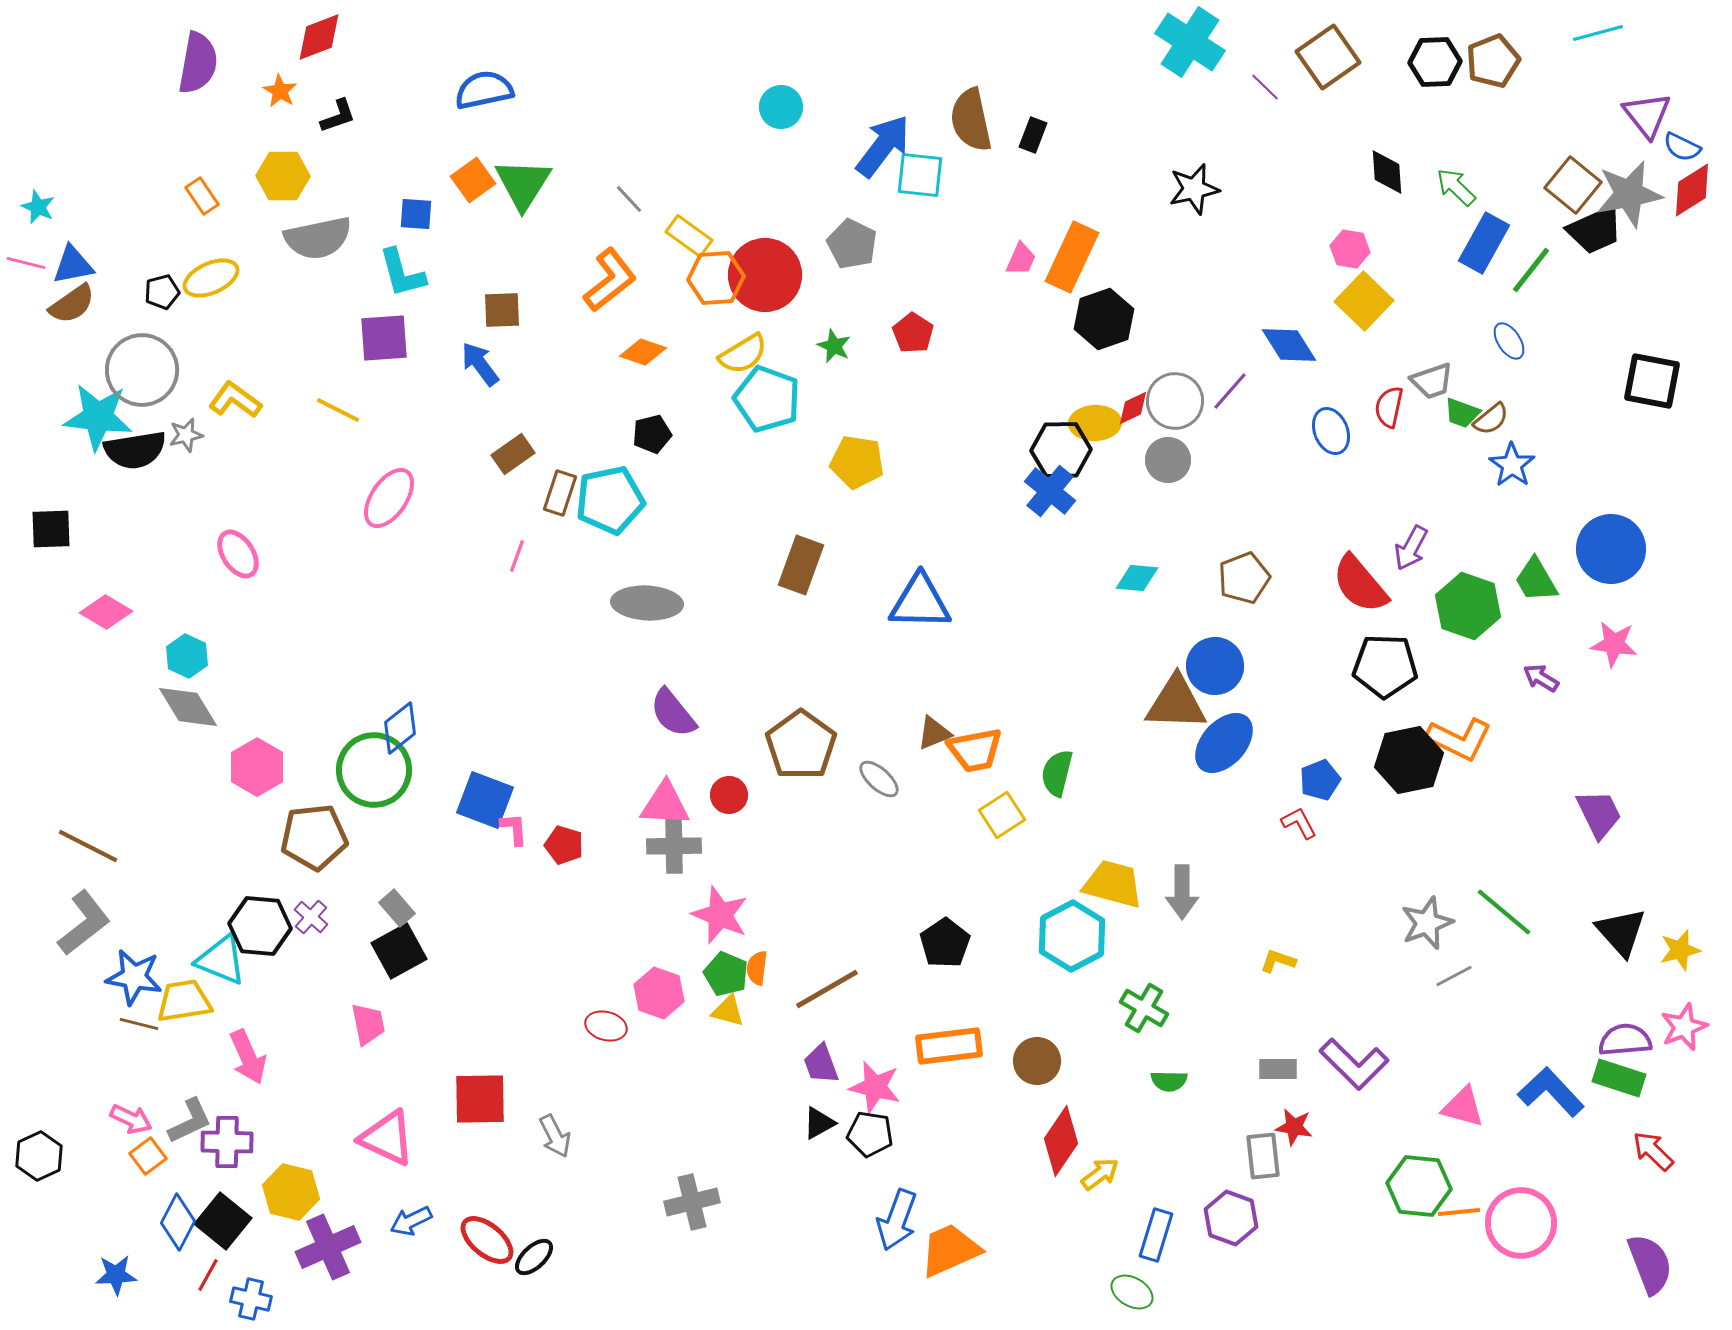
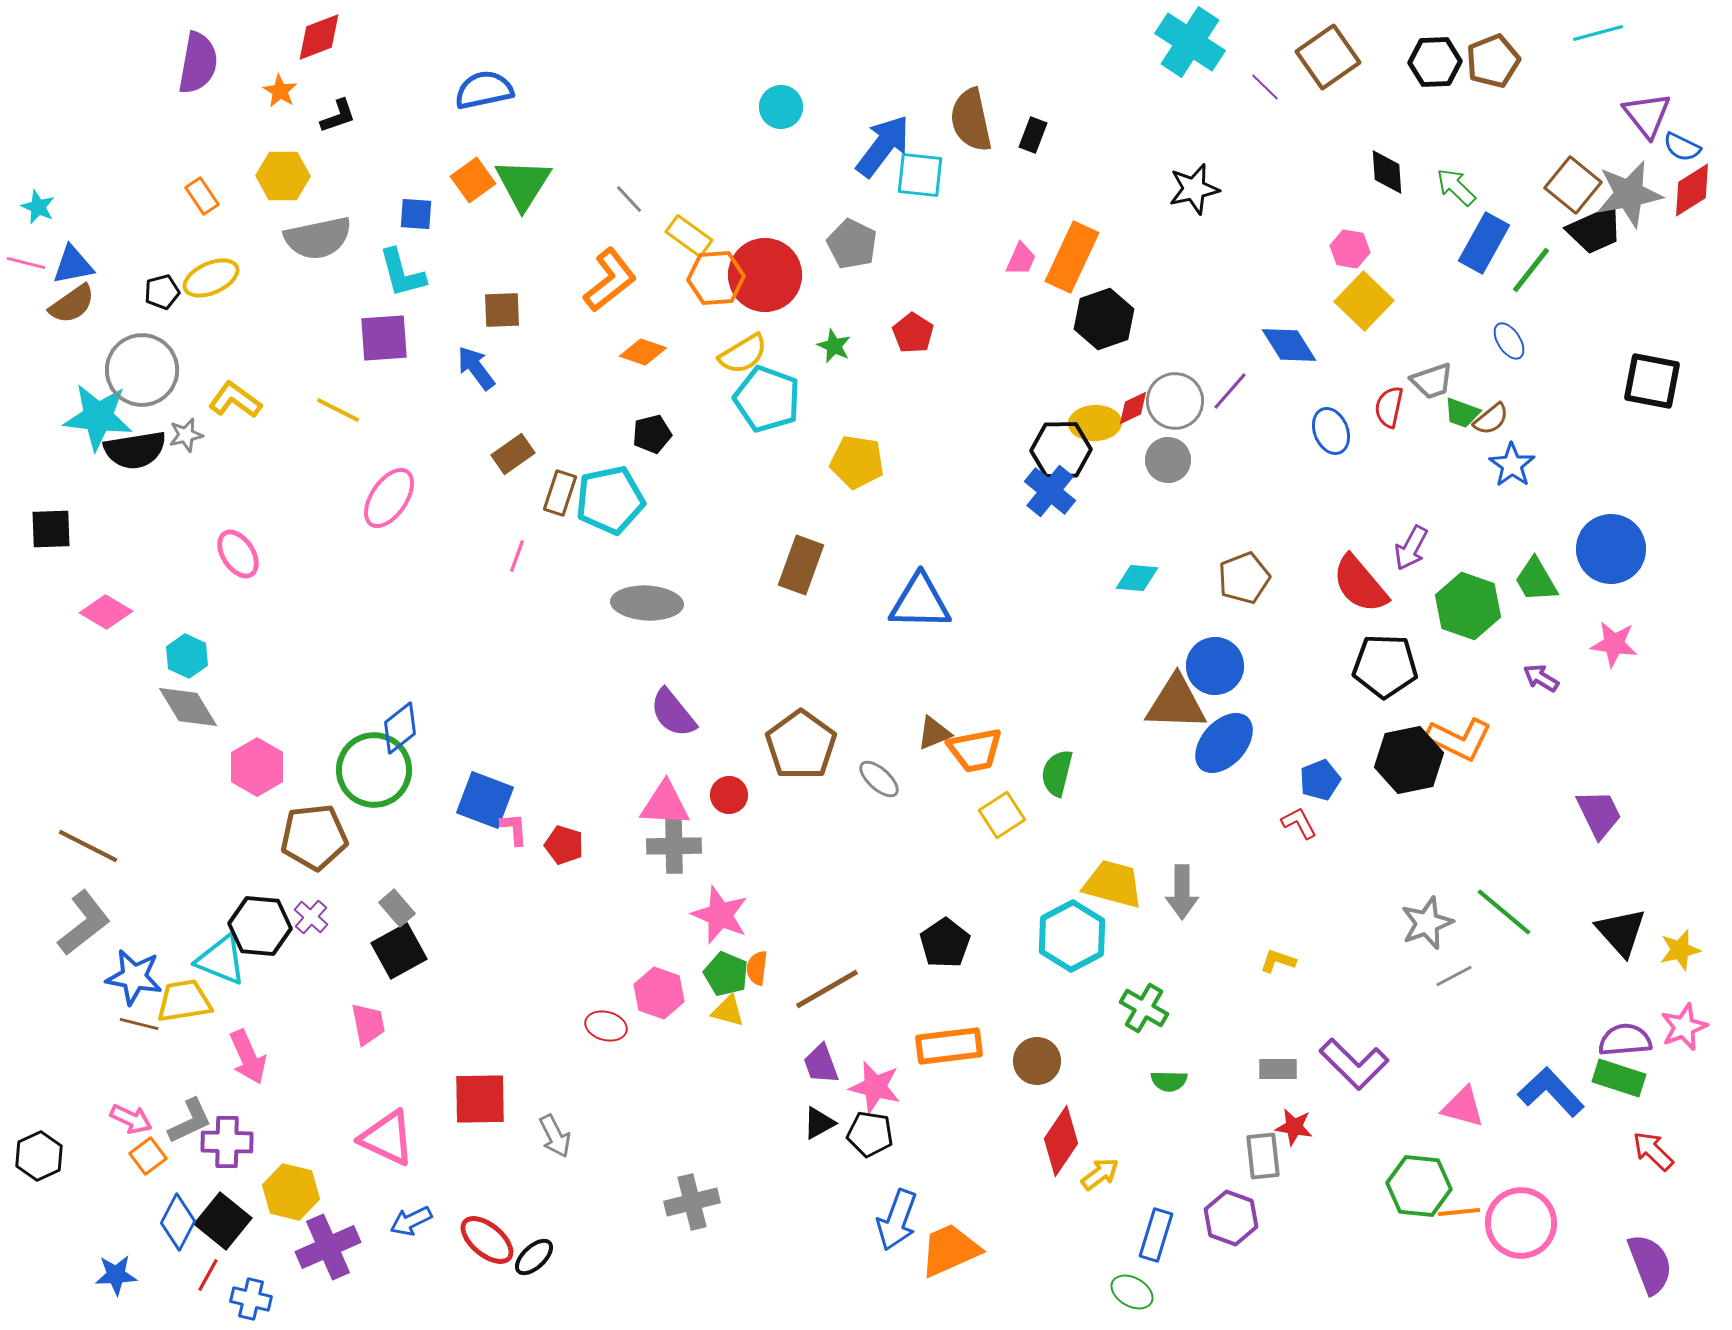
blue arrow at (480, 364): moved 4 px left, 4 px down
